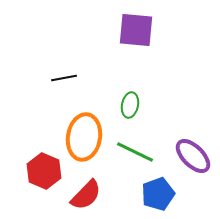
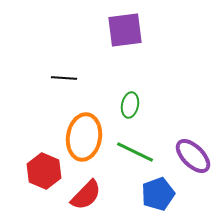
purple square: moved 11 px left; rotated 12 degrees counterclockwise
black line: rotated 15 degrees clockwise
